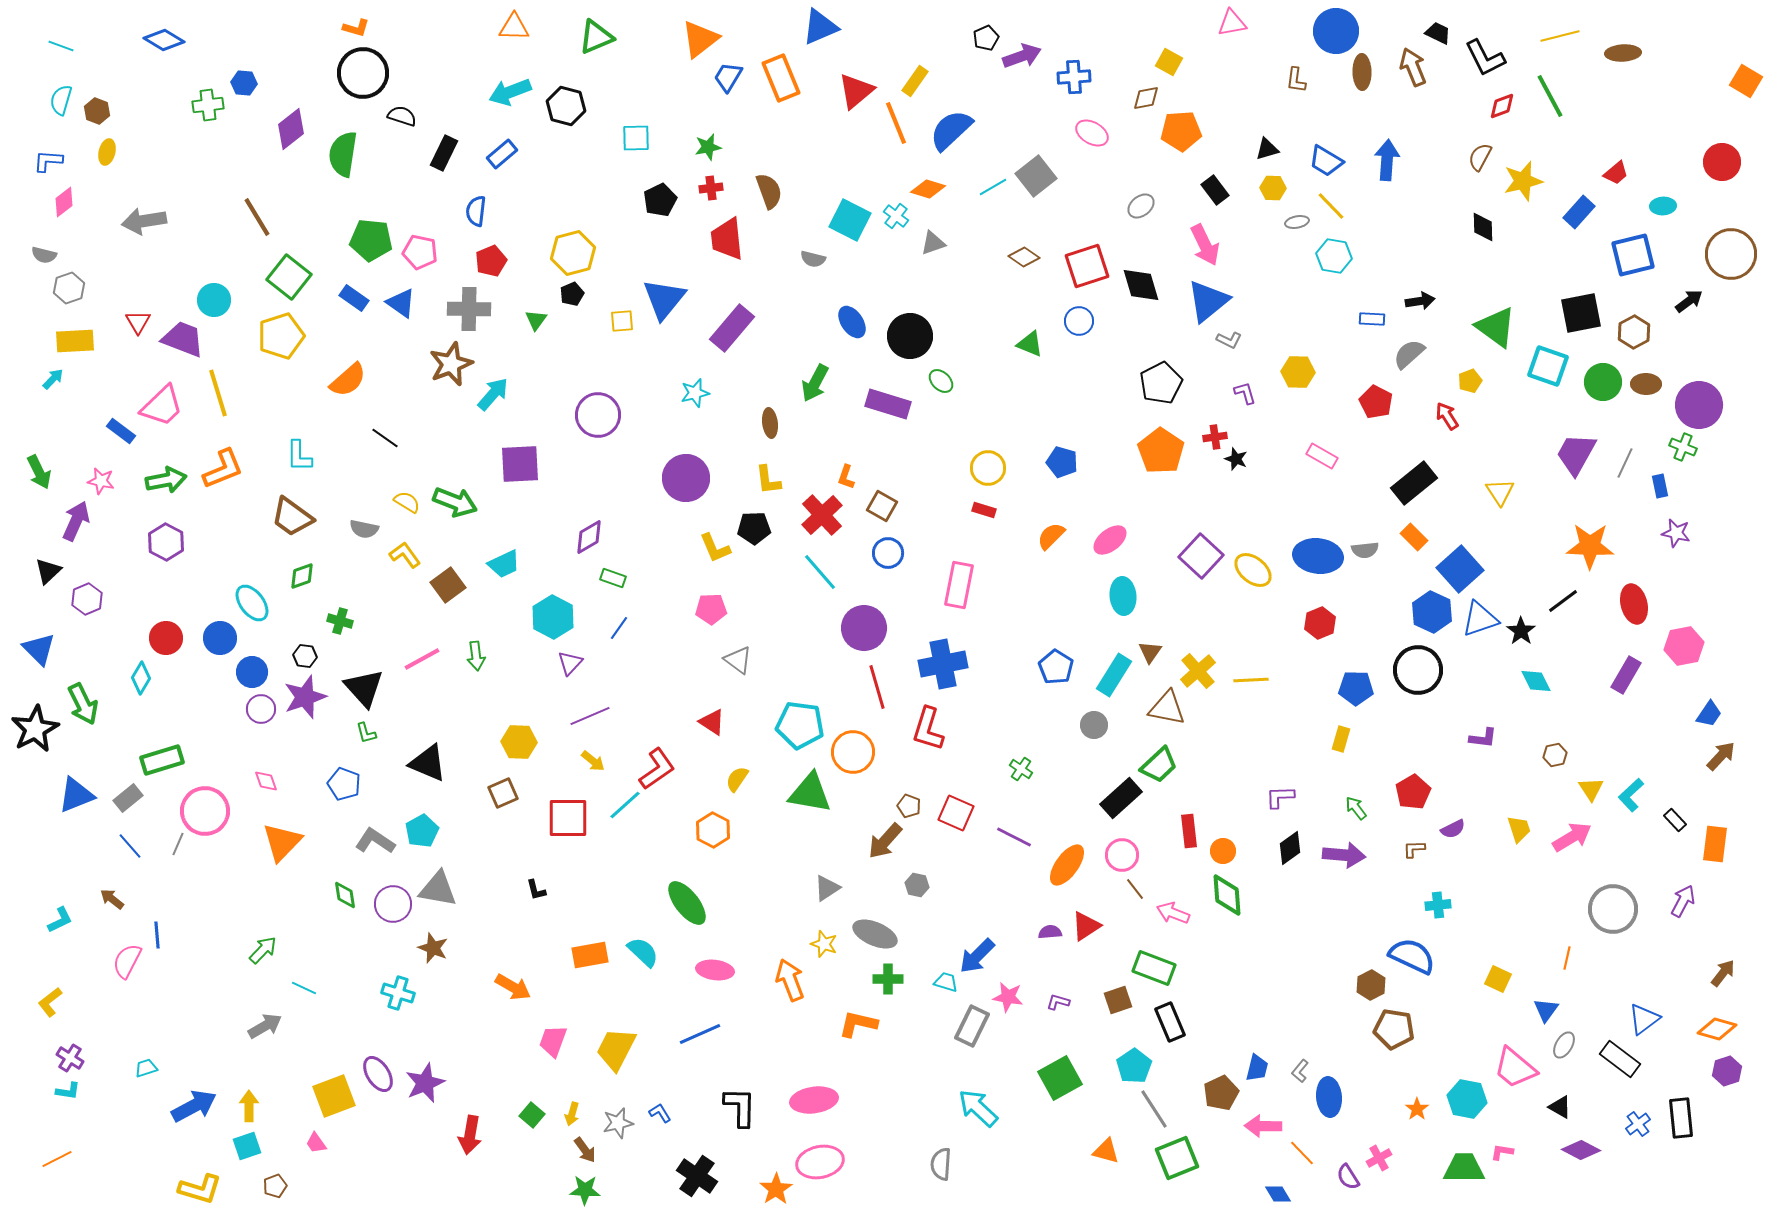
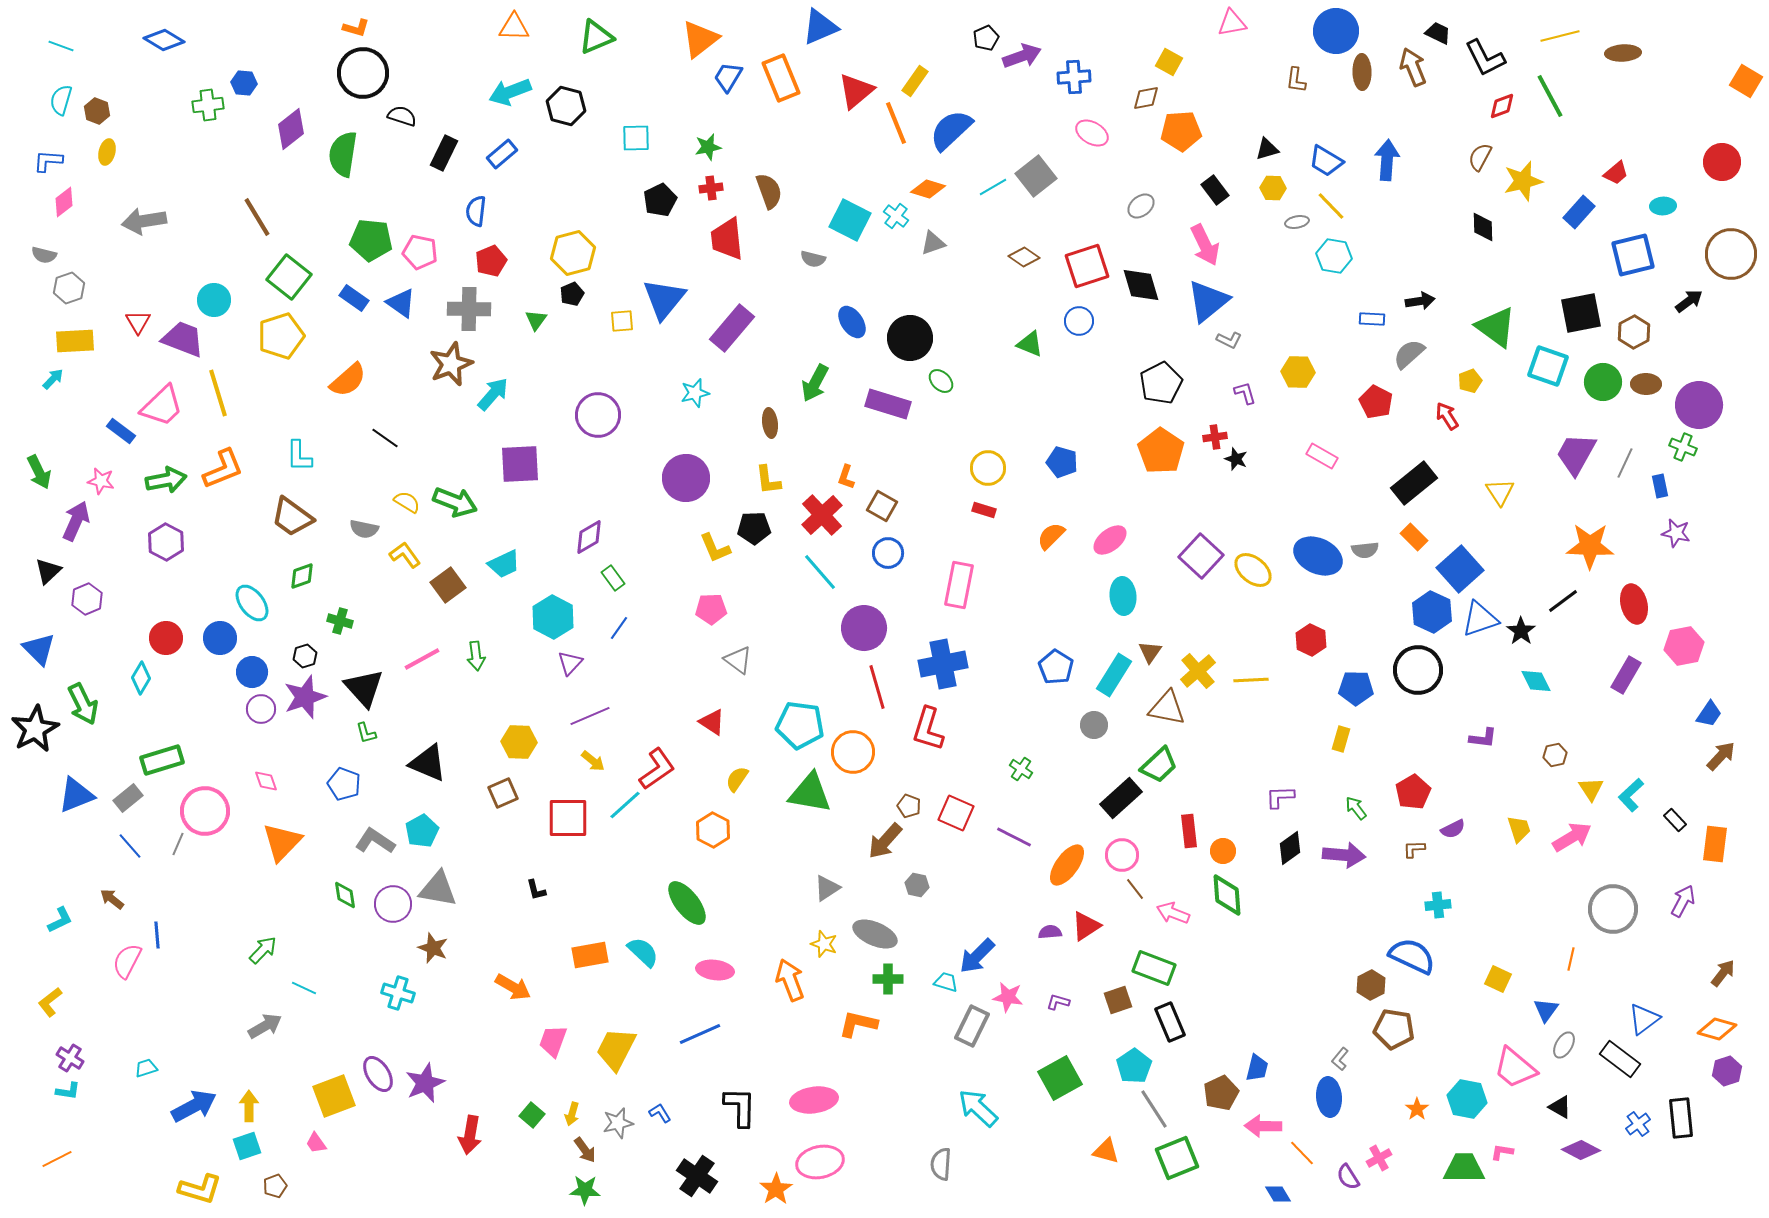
black circle at (910, 336): moved 2 px down
blue ellipse at (1318, 556): rotated 18 degrees clockwise
green rectangle at (613, 578): rotated 35 degrees clockwise
red hexagon at (1320, 623): moved 9 px left, 17 px down; rotated 12 degrees counterclockwise
black hexagon at (305, 656): rotated 25 degrees counterclockwise
orange line at (1567, 958): moved 4 px right, 1 px down
gray L-shape at (1300, 1071): moved 40 px right, 12 px up
